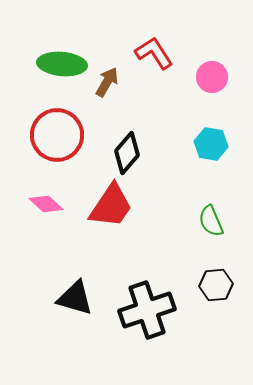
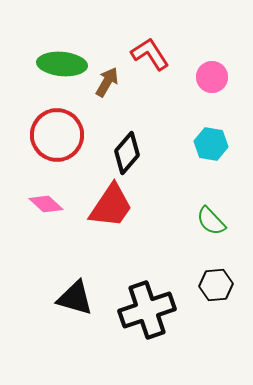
red L-shape: moved 4 px left, 1 px down
green semicircle: rotated 20 degrees counterclockwise
